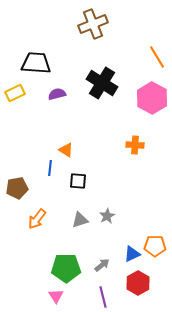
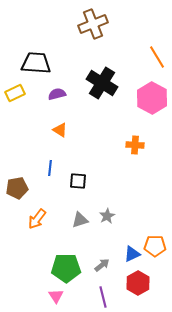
orange triangle: moved 6 px left, 20 px up
